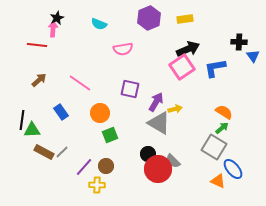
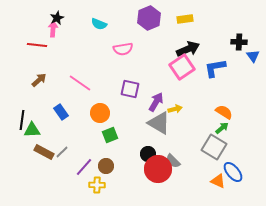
blue ellipse: moved 3 px down
